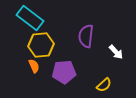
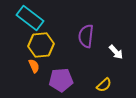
purple pentagon: moved 3 px left, 8 px down
